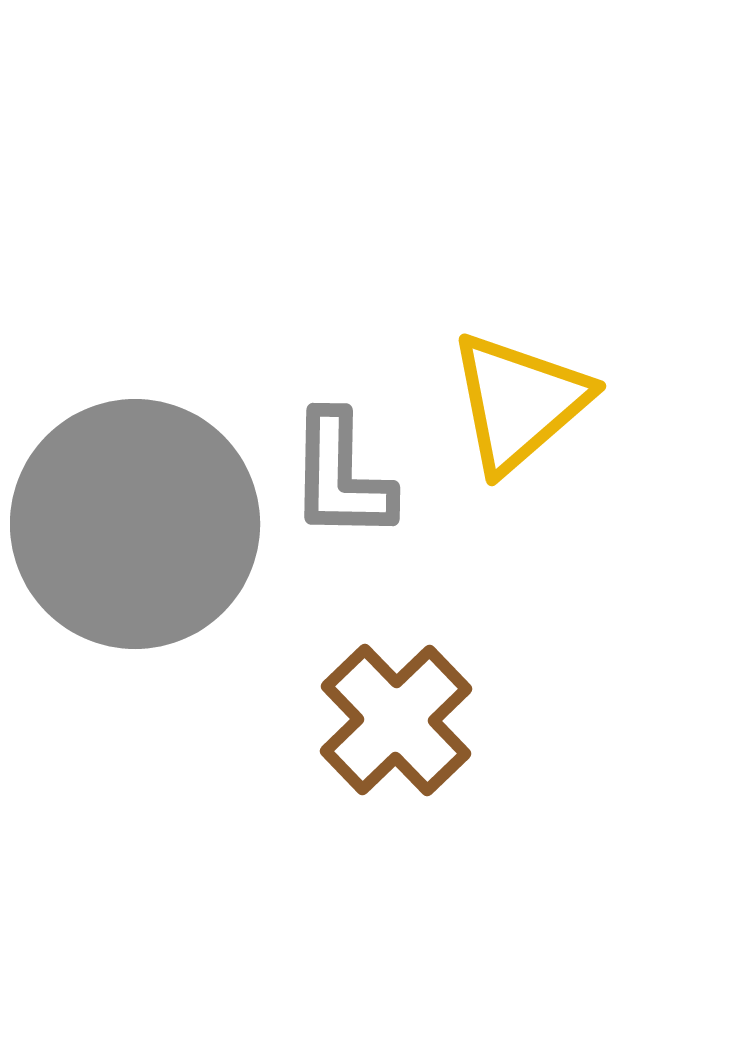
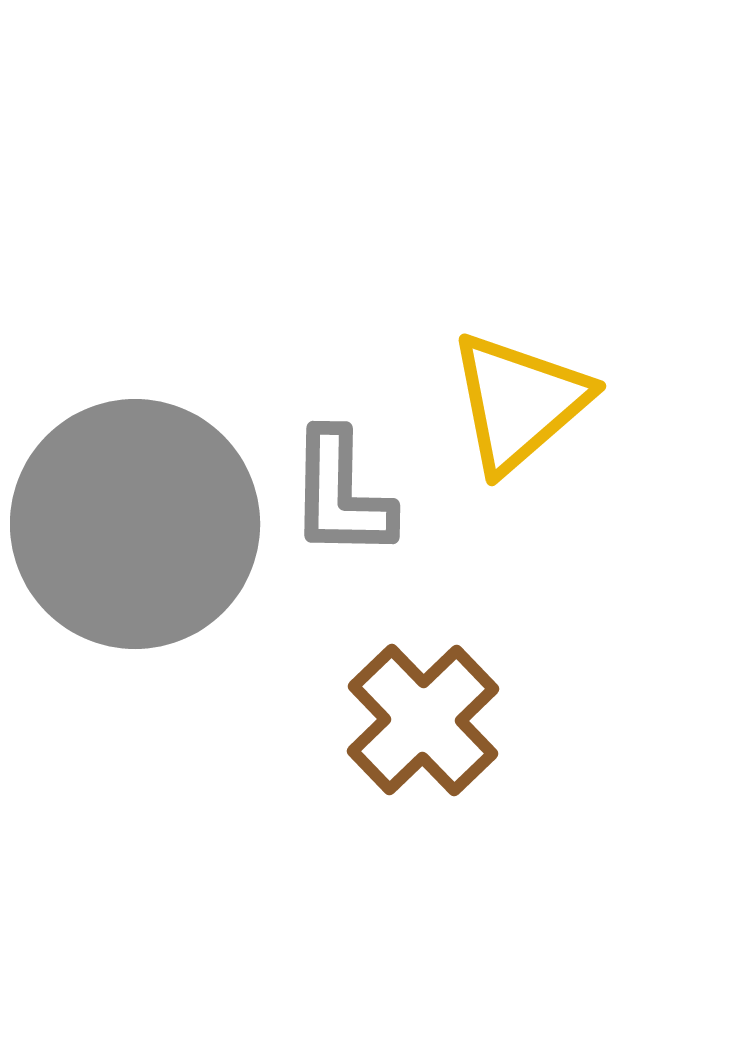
gray L-shape: moved 18 px down
brown cross: moved 27 px right
